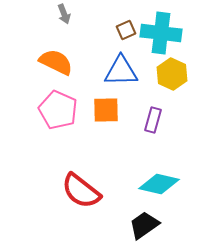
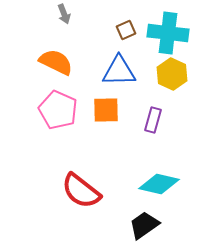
cyan cross: moved 7 px right
blue triangle: moved 2 px left
